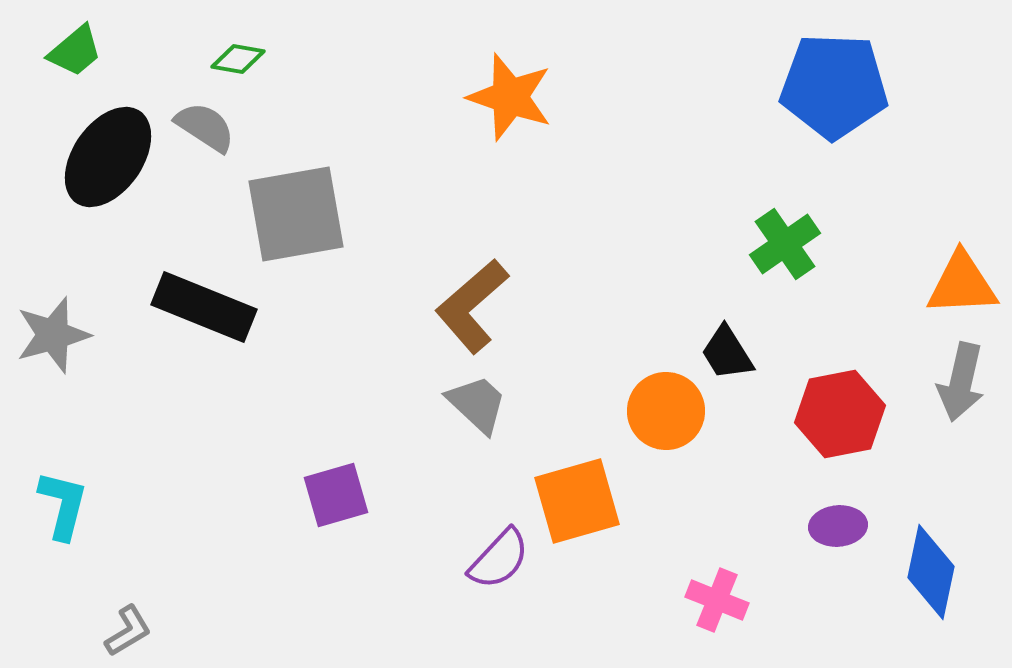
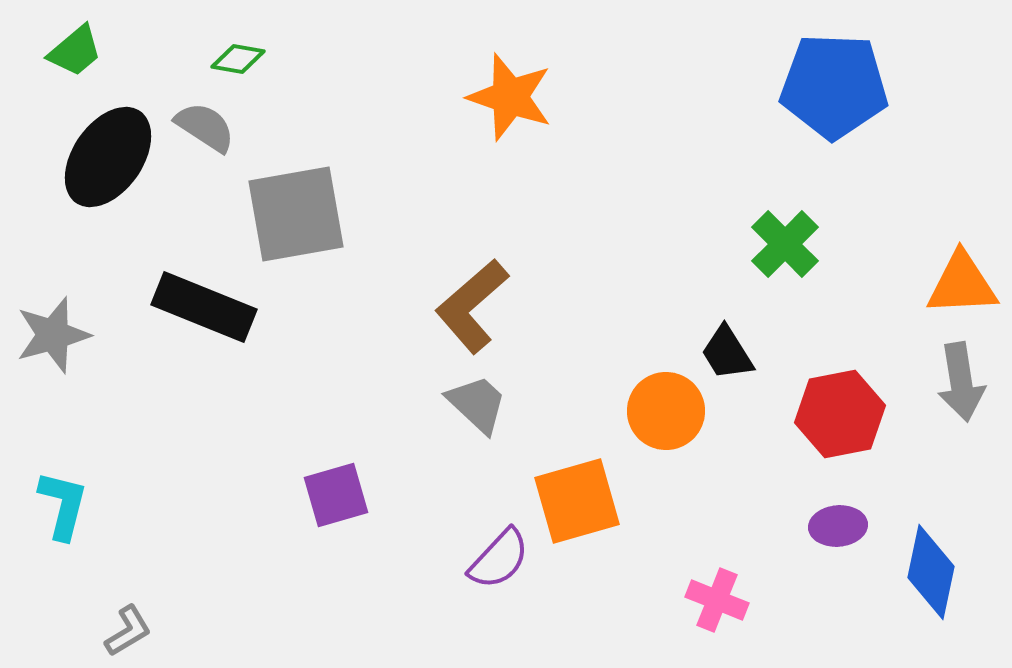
green cross: rotated 10 degrees counterclockwise
gray arrow: rotated 22 degrees counterclockwise
